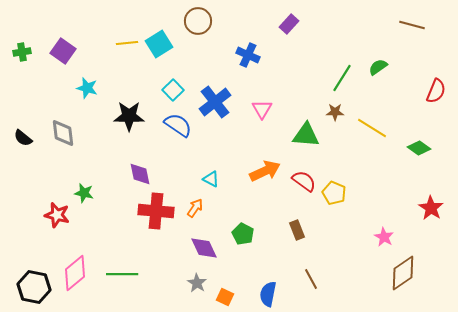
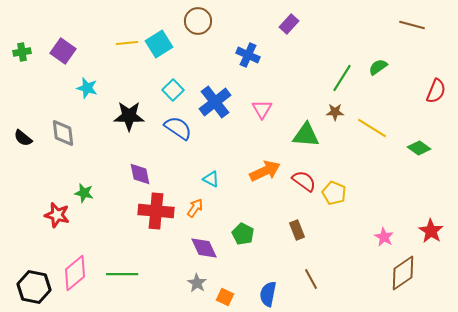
blue semicircle at (178, 125): moved 3 px down
red star at (431, 208): moved 23 px down
